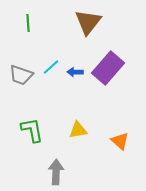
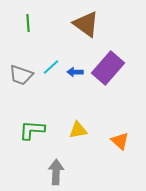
brown triangle: moved 2 px left, 2 px down; rotated 32 degrees counterclockwise
green L-shape: rotated 76 degrees counterclockwise
